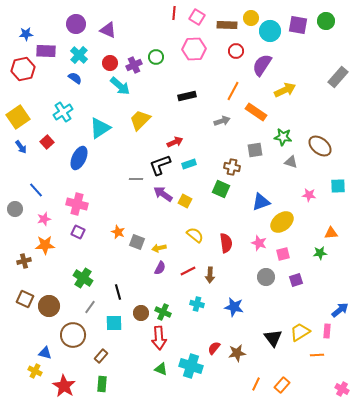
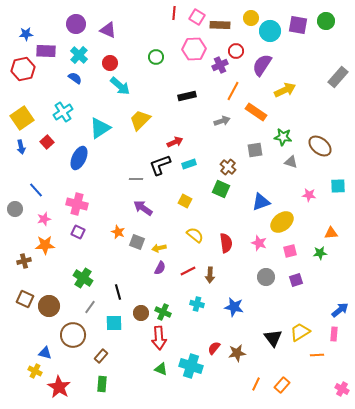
brown rectangle at (227, 25): moved 7 px left
purple cross at (134, 65): moved 86 px right
yellow square at (18, 117): moved 4 px right, 1 px down
blue arrow at (21, 147): rotated 24 degrees clockwise
brown cross at (232, 167): moved 4 px left; rotated 28 degrees clockwise
purple arrow at (163, 194): moved 20 px left, 14 px down
pink square at (283, 254): moved 7 px right, 3 px up
pink rectangle at (327, 331): moved 7 px right, 3 px down
red star at (64, 386): moved 5 px left, 1 px down
